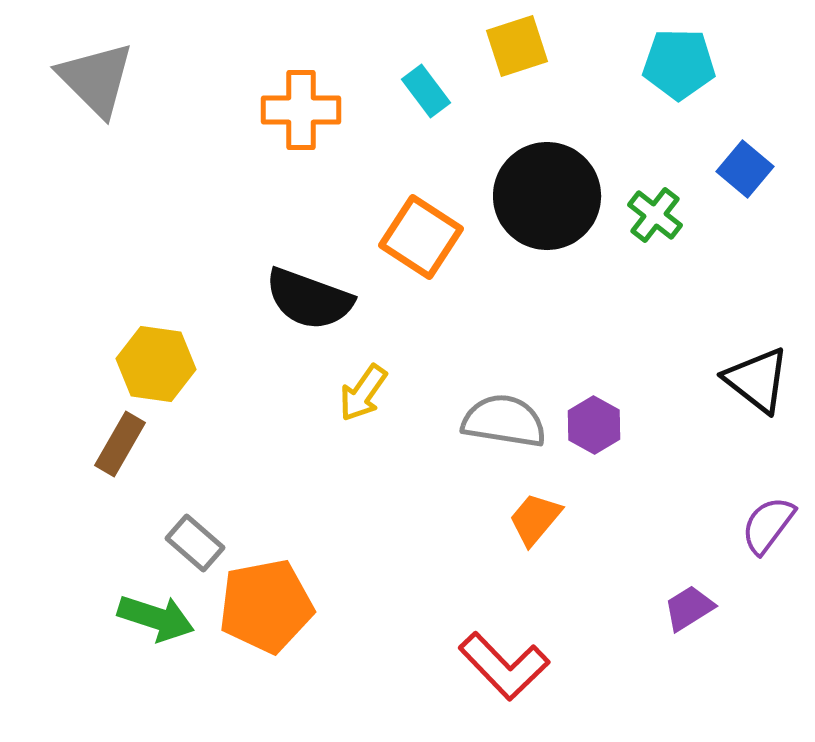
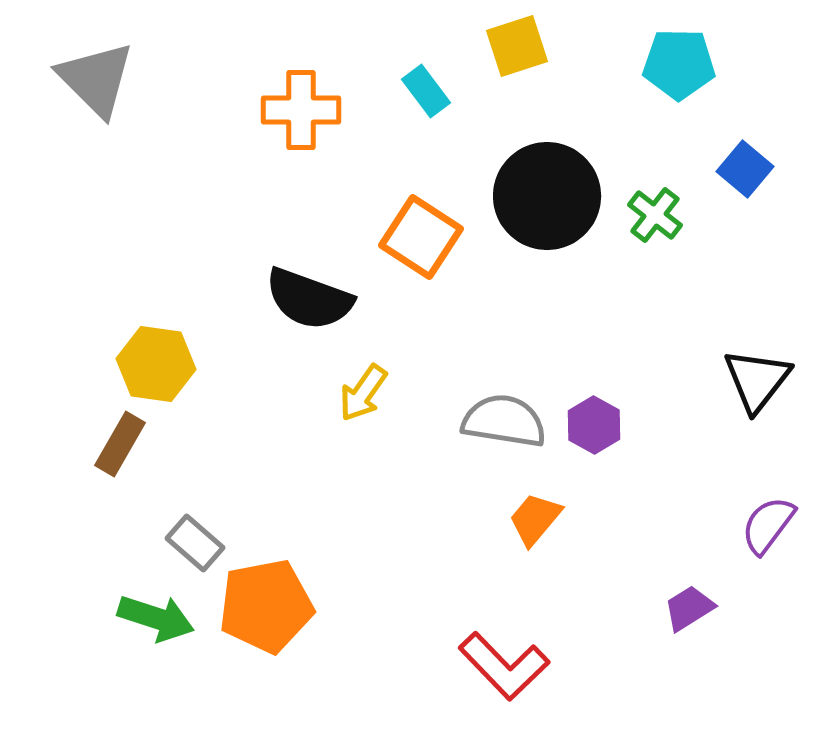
black triangle: rotated 30 degrees clockwise
